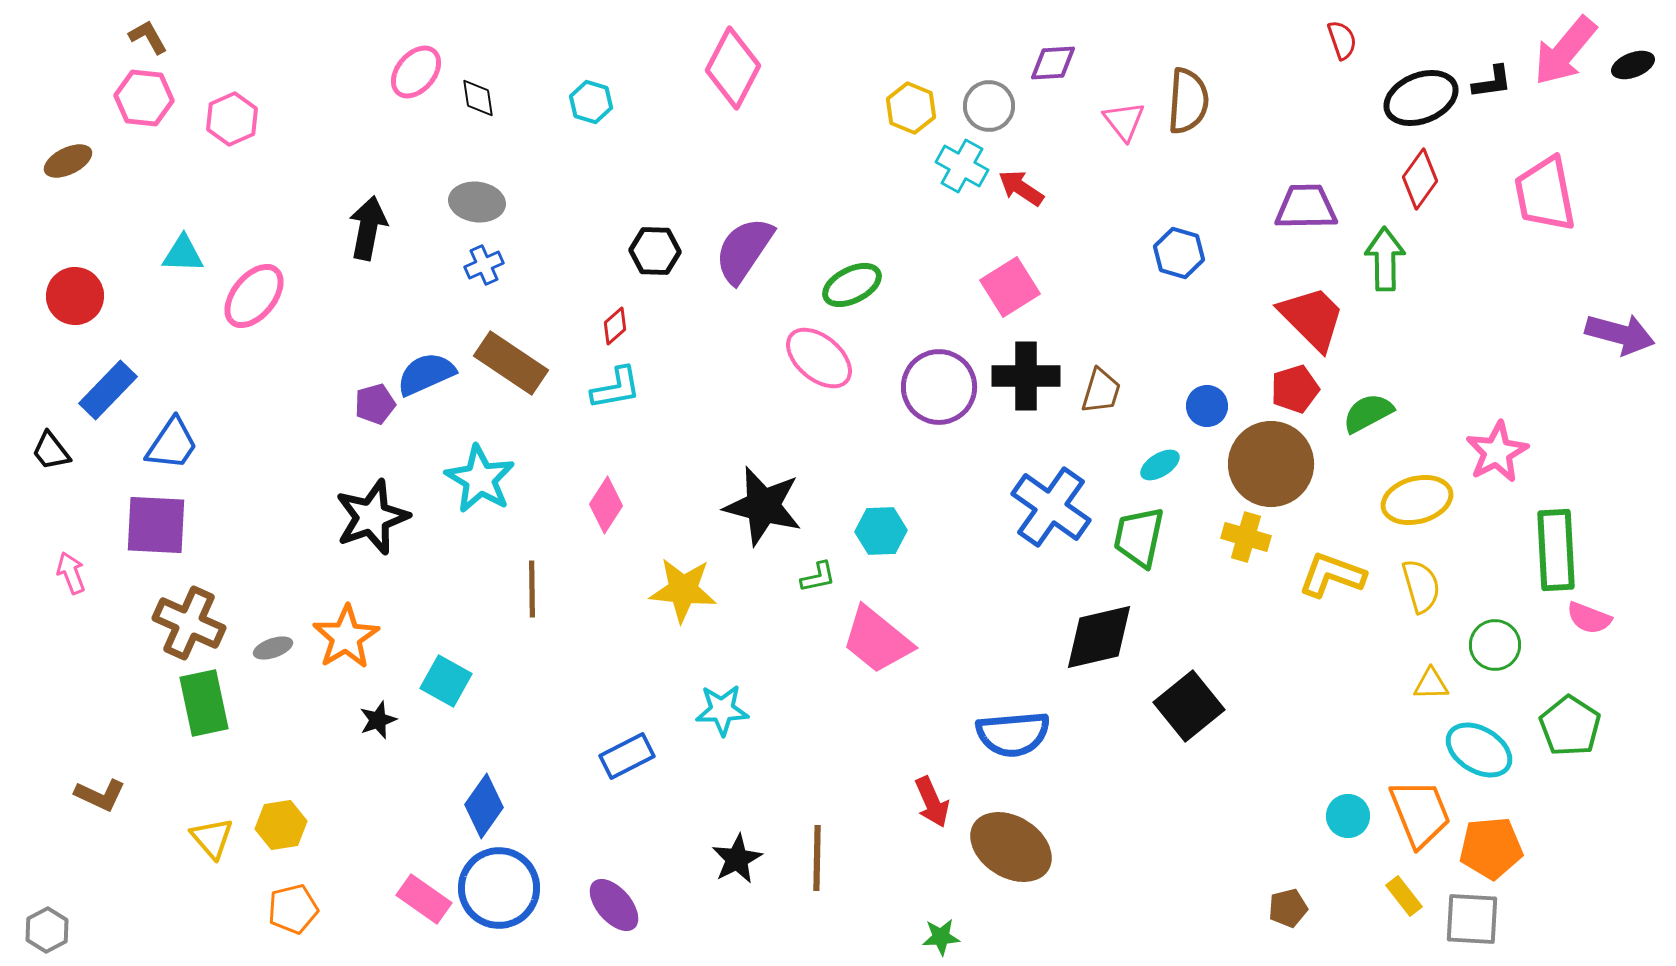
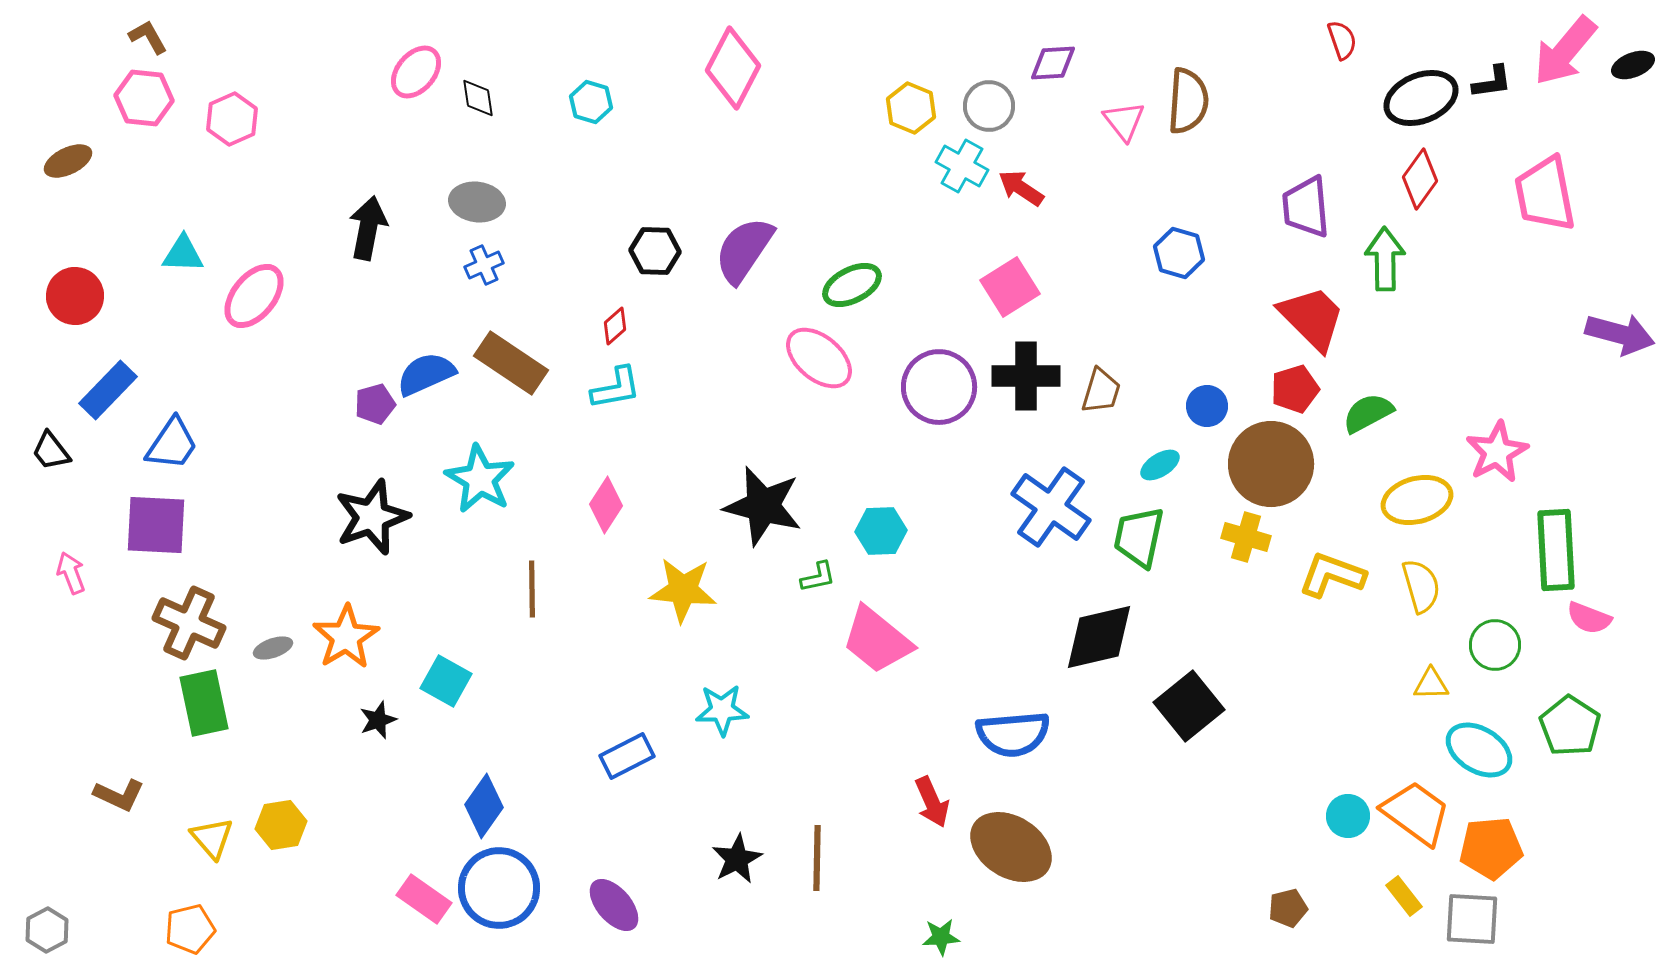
purple trapezoid at (1306, 207): rotated 94 degrees counterclockwise
brown L-shape at (100, 795): moved 19 px right
orange trapezoid at (1420, 813): moved 4 px left; rotated 32 degrees counterclockwise
orange pentagon at (293, 909): moved 103 px left, 20 px down
